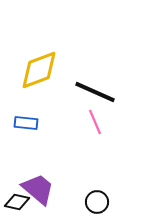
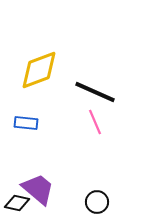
black diamond: moved 1 px down
